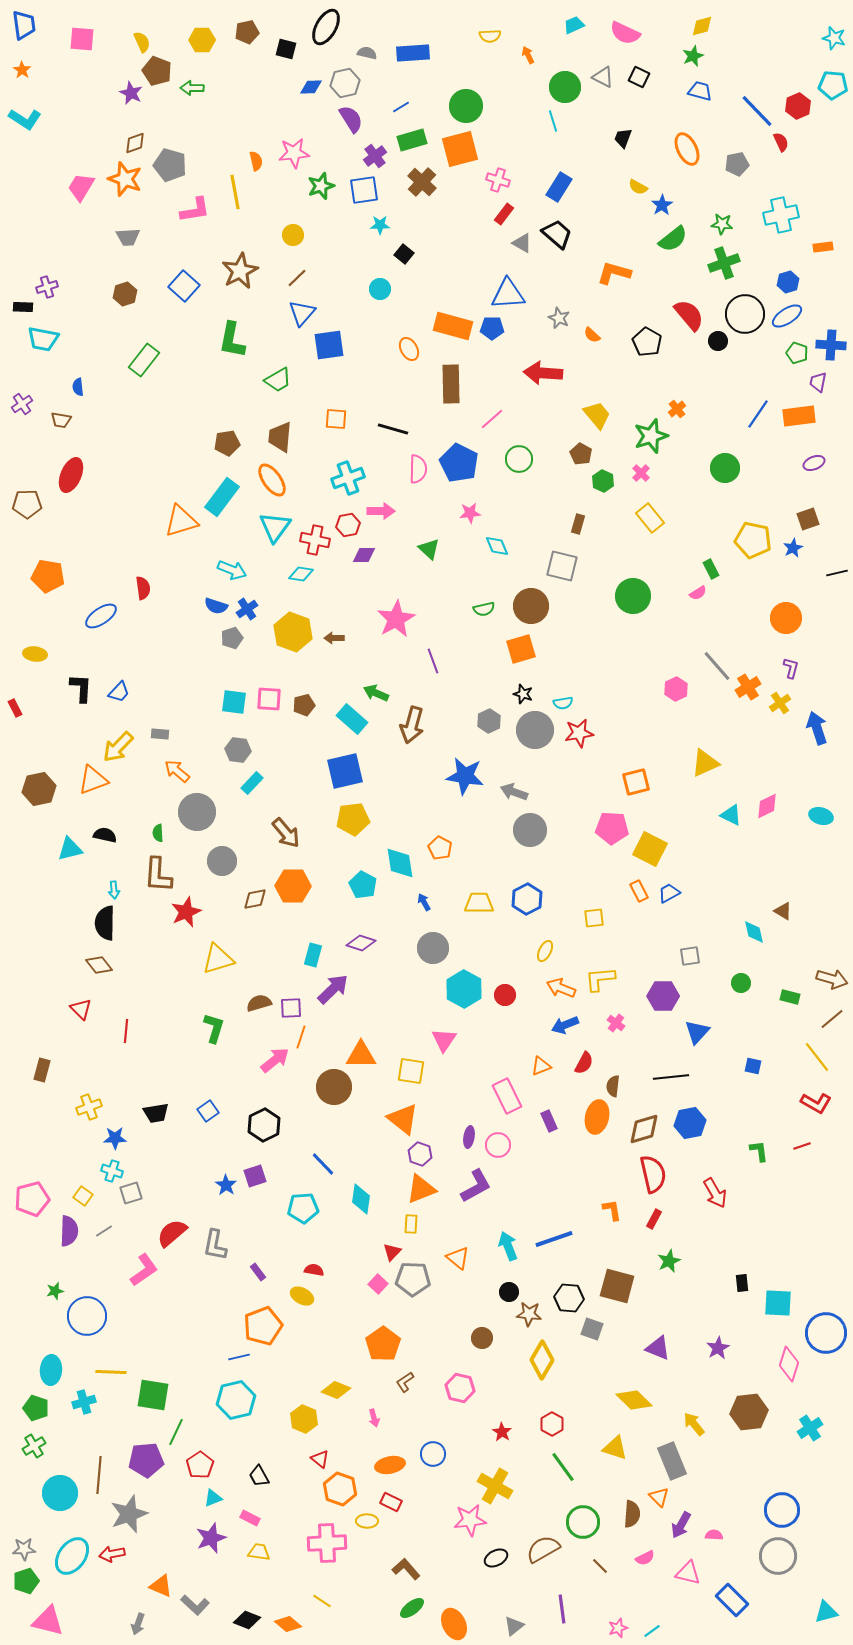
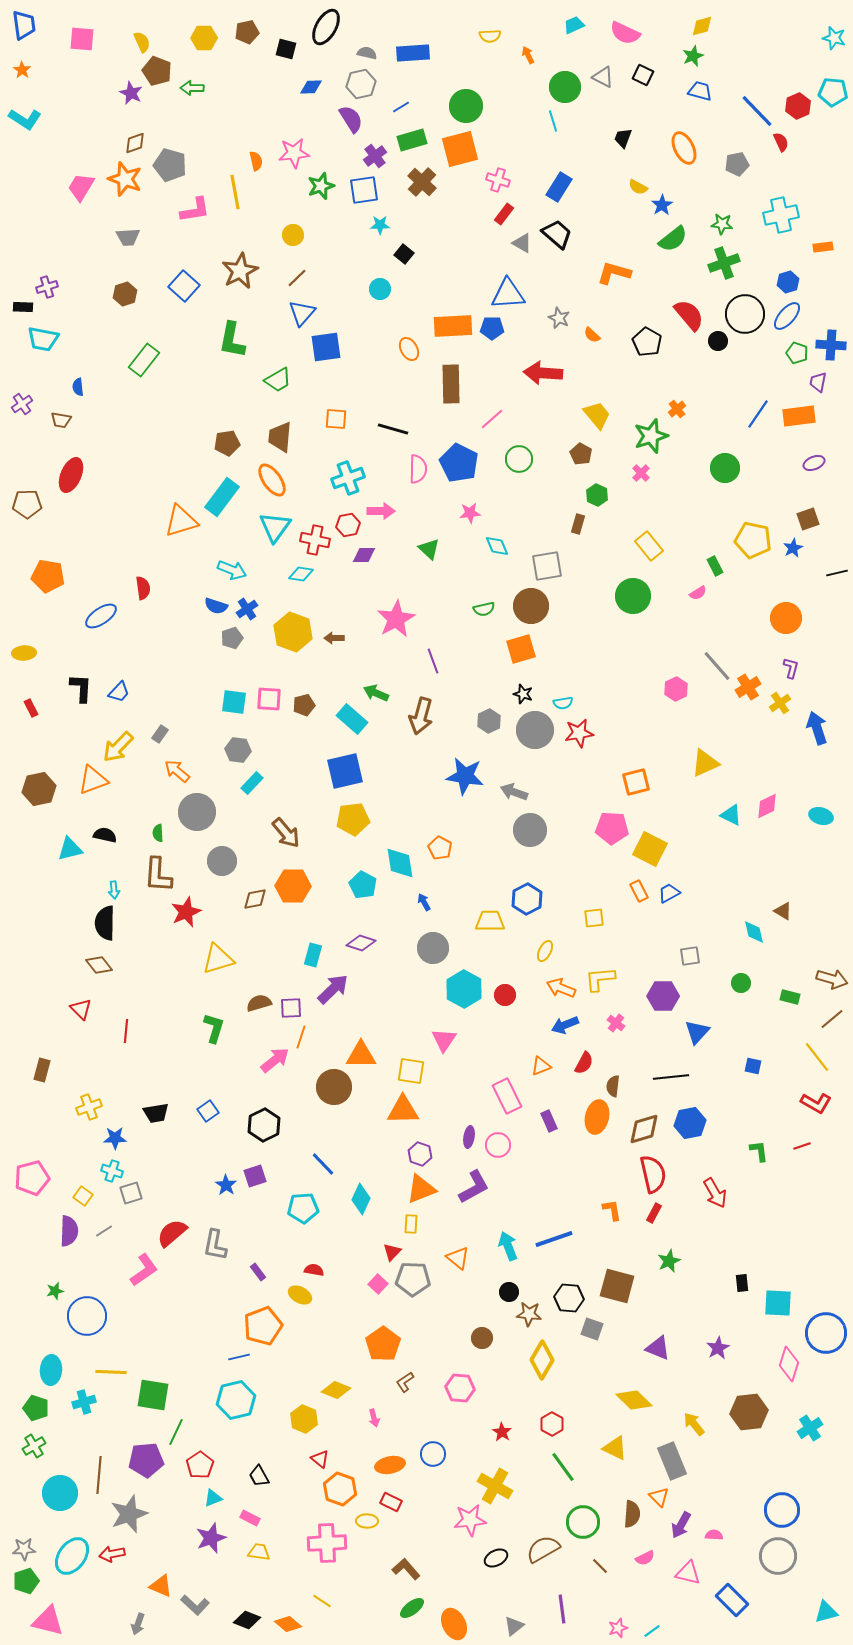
yellow hexagon at (202, 40): moved 2 px right, 2 px up
black square at (639, 77): moved 4 px right, 2 px up
gray hexagon at (345, 83): moved 16 px right, 1 px down
cyan pentagon at (833, 85): moved 7 px down
orange ellipse at (687, 149): moved 3 px left, 1 px up
blue ellipse at (787, 316): rotated 16 degrees counterclockwise
orange rectangle at (453, 326): rotated 18 degrees counterclockwise
blue square at (329, 345): moved 3 px left, 2 px down
green hexagon at (603, 481): moved 6 px left, 14 px down
yellow rectangle at (650, 518): moved 1 px left, 28 px down
gray square at (562, 566): moved 15 px left; rotated 24 degrees counterclockwise
green rectangle at (711, 569): moved 4 px right, 3 px up
yellow ellipse at (35, 654): moved 11 px left, 1 px up; rotated 10 degrees counterclockwise
red rectangle at (15, 708): moved 16 px right
brown arrow at (412, 725): moved 9 px right, 9 px up
gray rectangle at (160, 734): rotated 60 degrees counterclockwise
yellow trapezoid at (479, 903): moved 11 px right, 18 px down
orange triangle at (403, 1119): moved 9 px up; rotated 40 degrees counterclockwise
purple L-shape at (476, 1186): moved 2 px left, 1 px down
pink pentagon at (32, 1199): moved 21 px up
cyan diamond at (361, 1199): rotated 16 degrees clockwise
red rectangle at (654, 1219): moved 6 px up
yellow ellipse at (302, 1296): moved 2 px left, 1 px up
pink hexagon at (460, 1388): rotated 8 degrees counterclockwise
yellow triangle at (615, 1448): rotated 8 degrees clockwise
